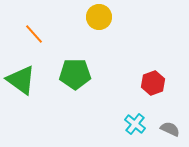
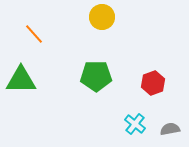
yellow circle: moved 3 px right
green pentagon: moved 21 px right, 2 px down
green triangle: rotated 36 degrees counterclockwise
gray semicircle: rotated 36 degrees counterclockwise
